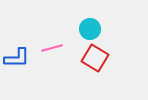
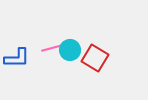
cyan circle: moved 20 px left, 21 px down
